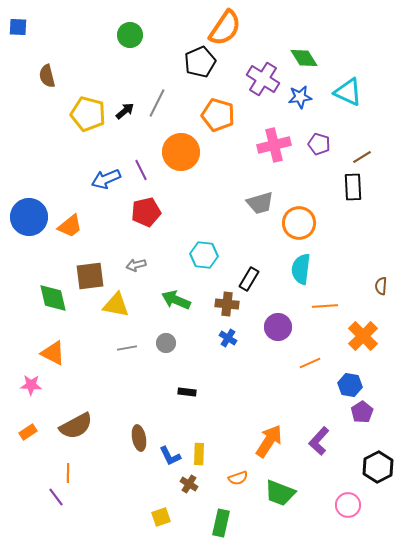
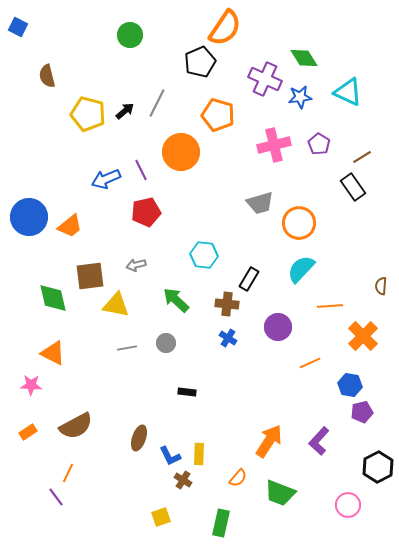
blue square at (18, 27): rotated 24 degrees clockwise
purple cross at (263, 79): moved 2 px right; rotated 8 degrees counterclockwise
purple pentagon at (319, 144): rotated 15 degrees clockwise
black rectangle at (353, 187): rotated 32 degrees counterclockwise
cyan semicircle at (301, 269): rotated 36 degrees clockwise
green arrow at (176, 300): rotated 20 degrees clockwise
orange line at (325, 306): moved 5 px right
purple pentagon at (362, 412): rotated 20 degrees clockwise
brown ellipse at (139, 438): rotated 30 degrees clockwise
orange line at (68, 473): rotated 24 degrees clockwise
orange semicircle at (238, 478): rotated 30 degrees counterclockwise
brown cross at (189, 484): moved 6 px left, 4 px up
